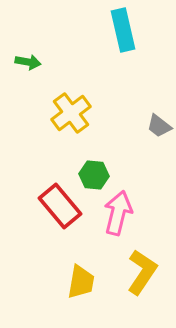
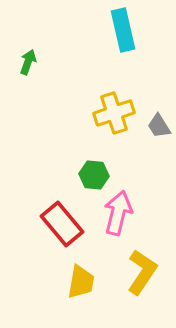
green arrow: rotated 80 degrees counterclockwise
yellow cross: moved 43 px right; rotated 18 degrees clockwise
gray trapezoid: rotated 20 degrees clockwise
red rectangle: moved 2 px right, 18 px down
